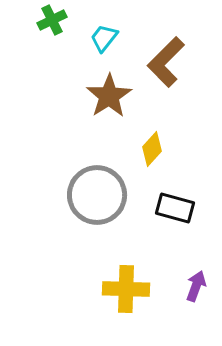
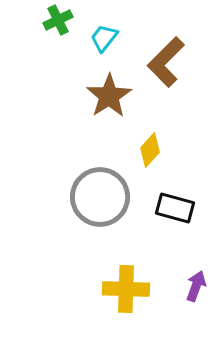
green cross: moved 6 px right
yellow diamond: moved 2 px left, 1 px down
gray circle: moved 3 px right, 2 px down
